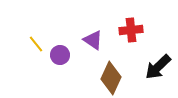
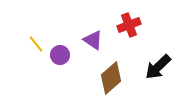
red cross: moved 2 px left, 5 px up; rotated 15 degrees counterclockwise
brown diamond: rotated 24 degrees clockwise
